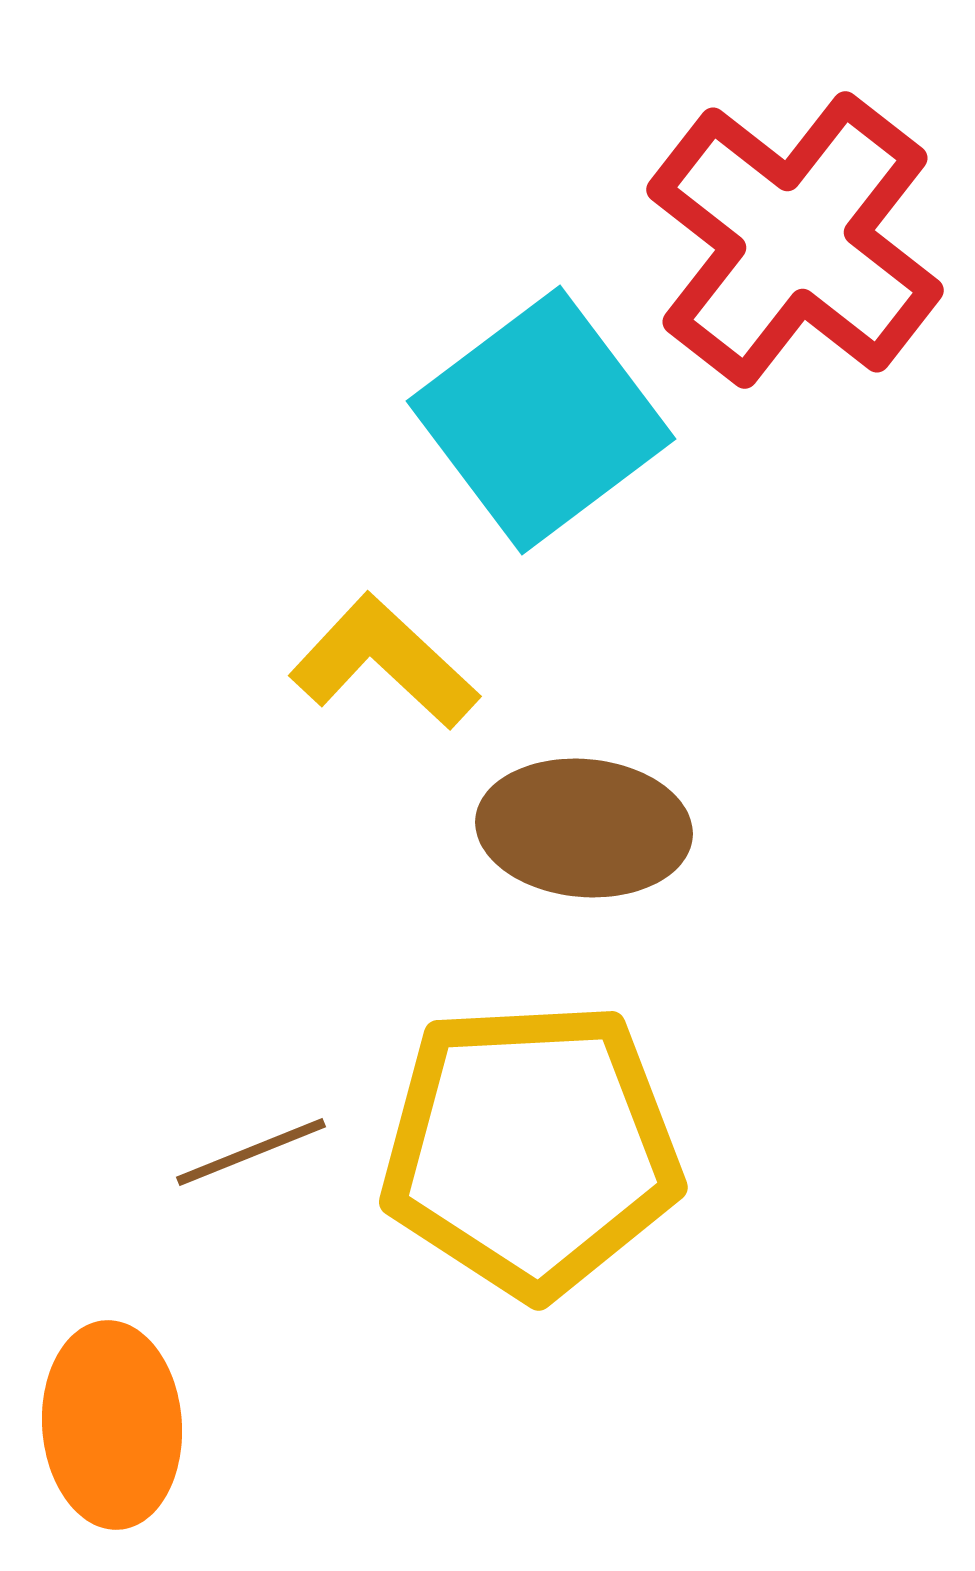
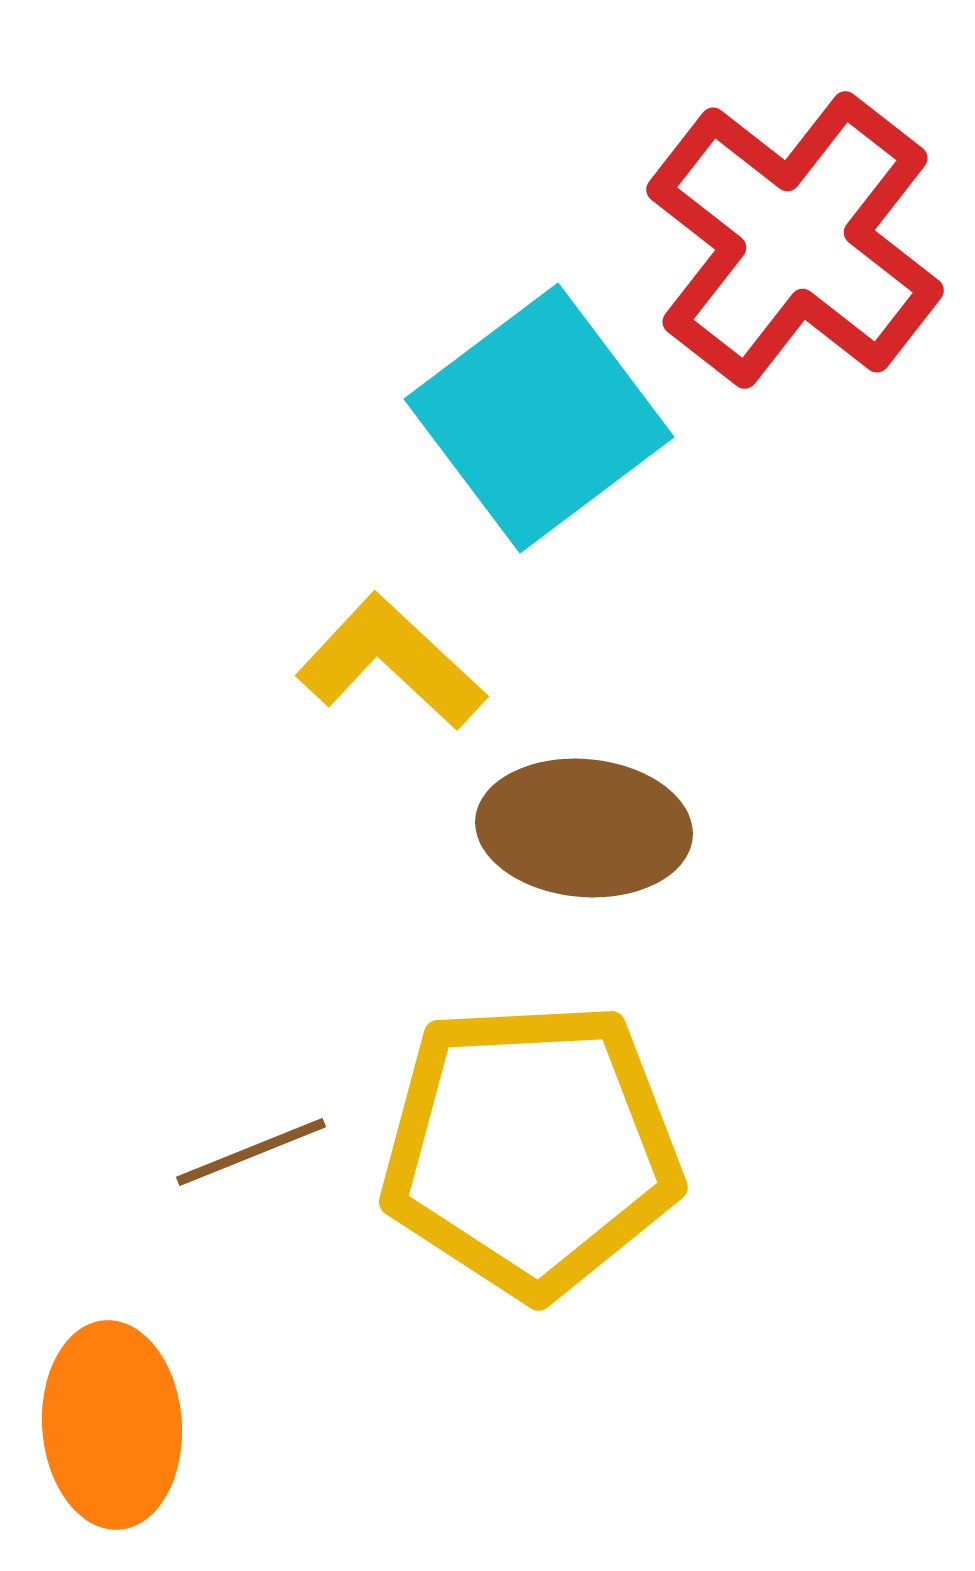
cyan square: moved 2 px left, 2 px up
yellow L-shape: moved 7 px right
